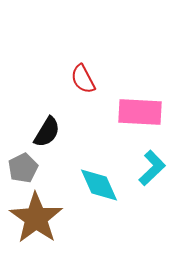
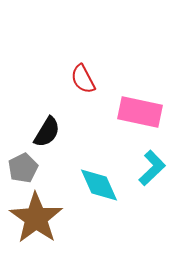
pink rectangle: rotated 9 degrees clockwise
